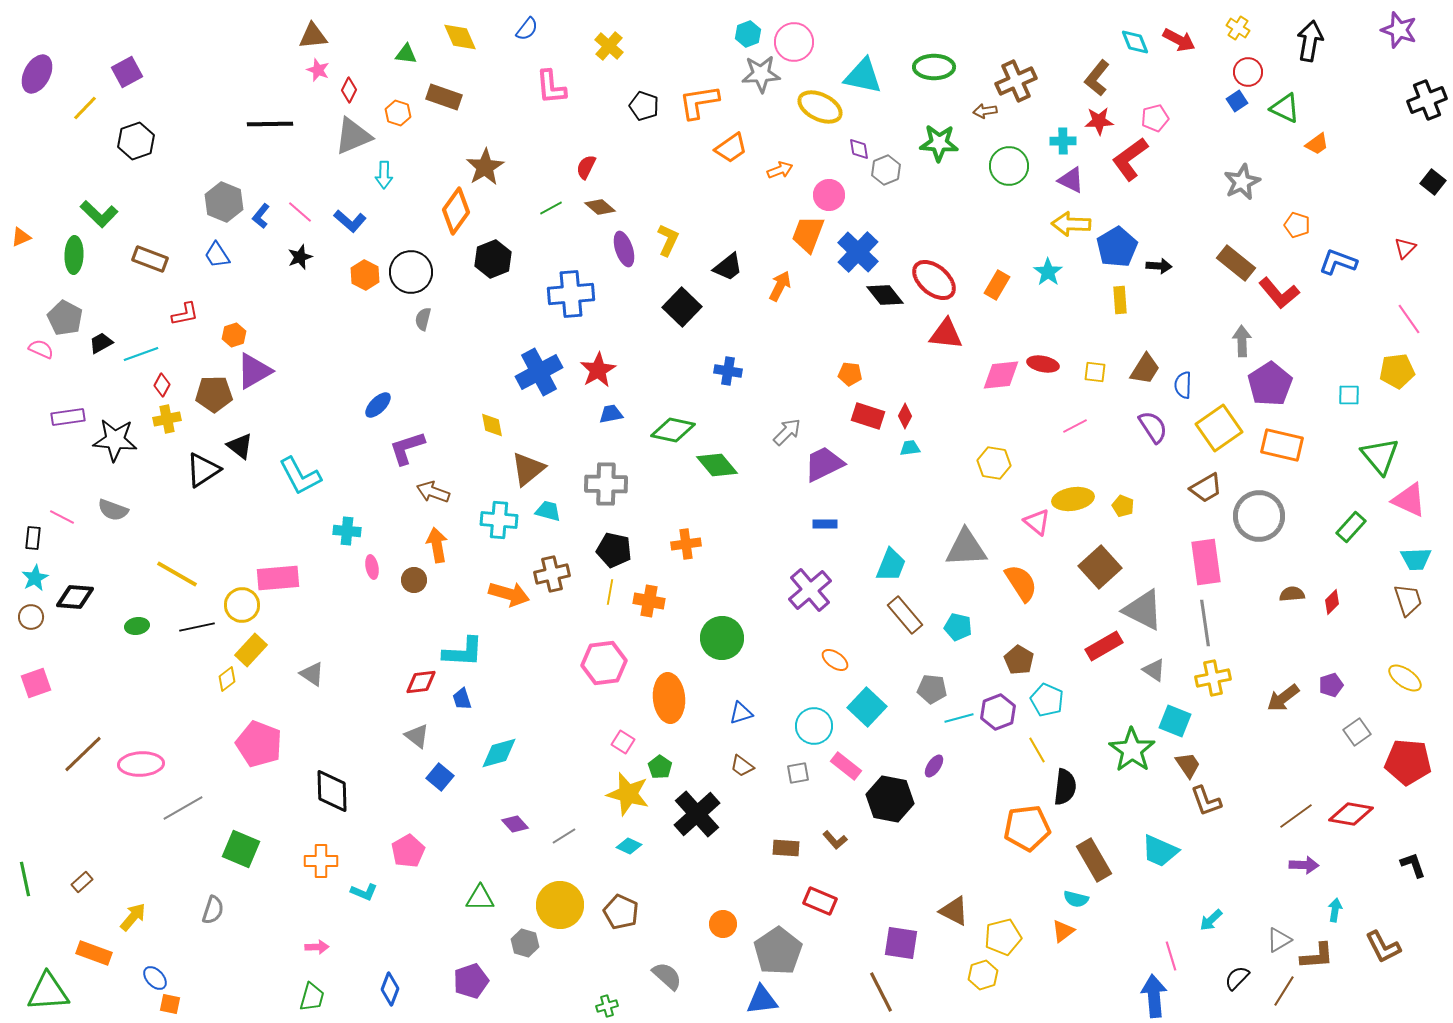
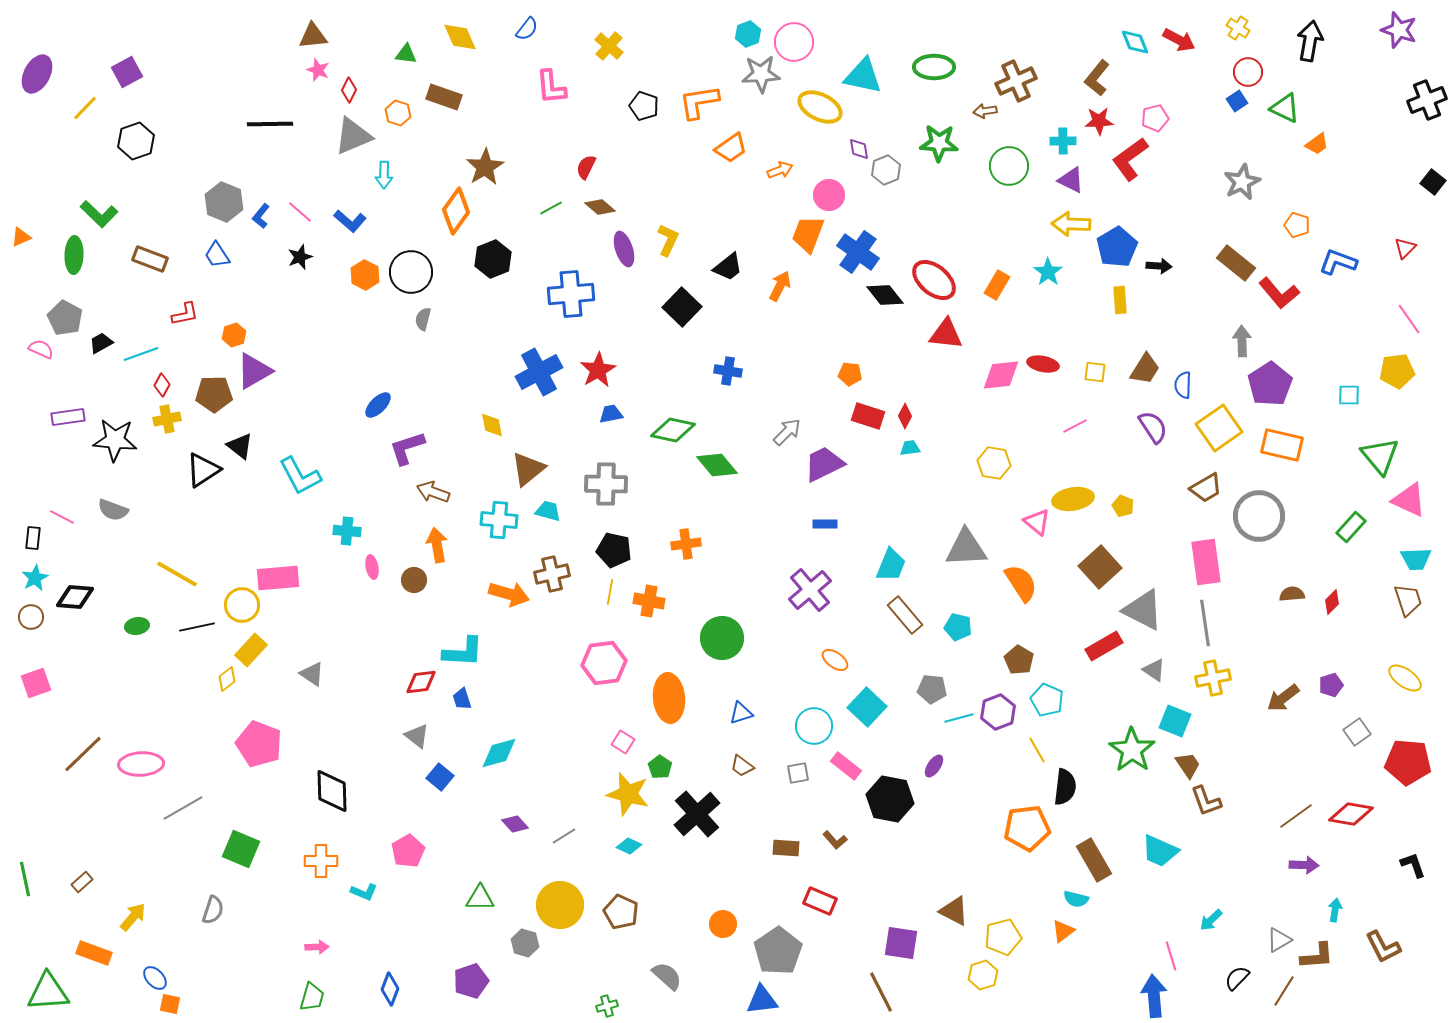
blue cross at (858, 252): rotated 9 degrees counterclockwise
